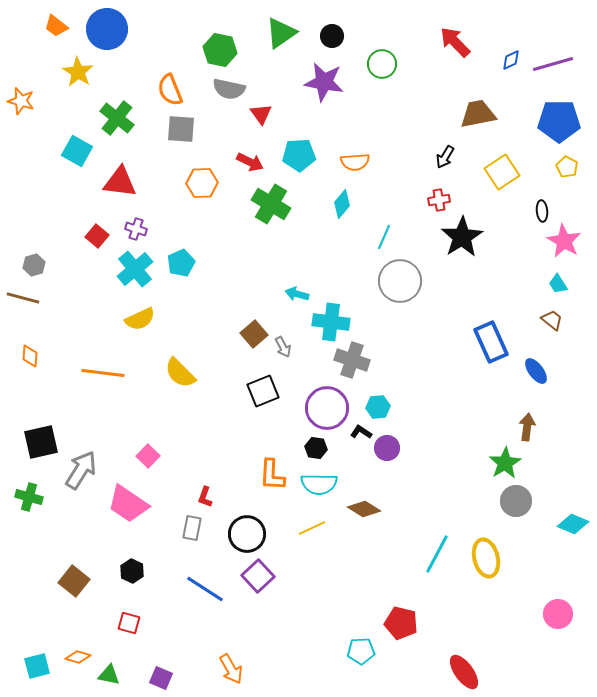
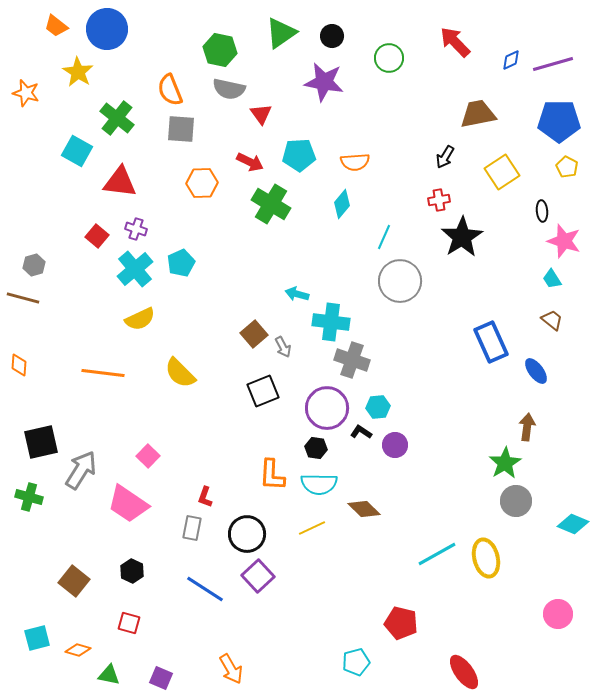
green circle at (382, 64): moved 7 px right, 6 px up
orange star at (21, 101): moved 5 px right, 8 px up
pink star at (564, 241): rotated 12 degrees counterclockwise
cyan trapezoid at (558, 284): moved 6 px left, 5 px up
orange diamond at (30, 356): moved 11 px left, 9 px down
purple circle at (387, 448): moved 8 px right, 3 px up
brown diamond at (364, 509): rotated 12 degrees clockwise
cyan line at (437, 554): rotated 33 degrees clockwise
cyan pentagon at (361, 651): moved 5 px left, 11 px down; rotated 12 degrees counterclockwise
orange diamond at (78, 657): moved 7 px up
cyan square at (37, 666): moved 28 px up
